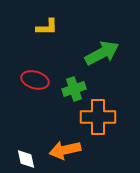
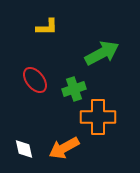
red ellipse: rotated 36 degrees clockwise
orange arrow: moved 1 px left, 2 px up; rotated 16 degrees counterclockwise
white diamond: moved 2 px left, 10 px up
